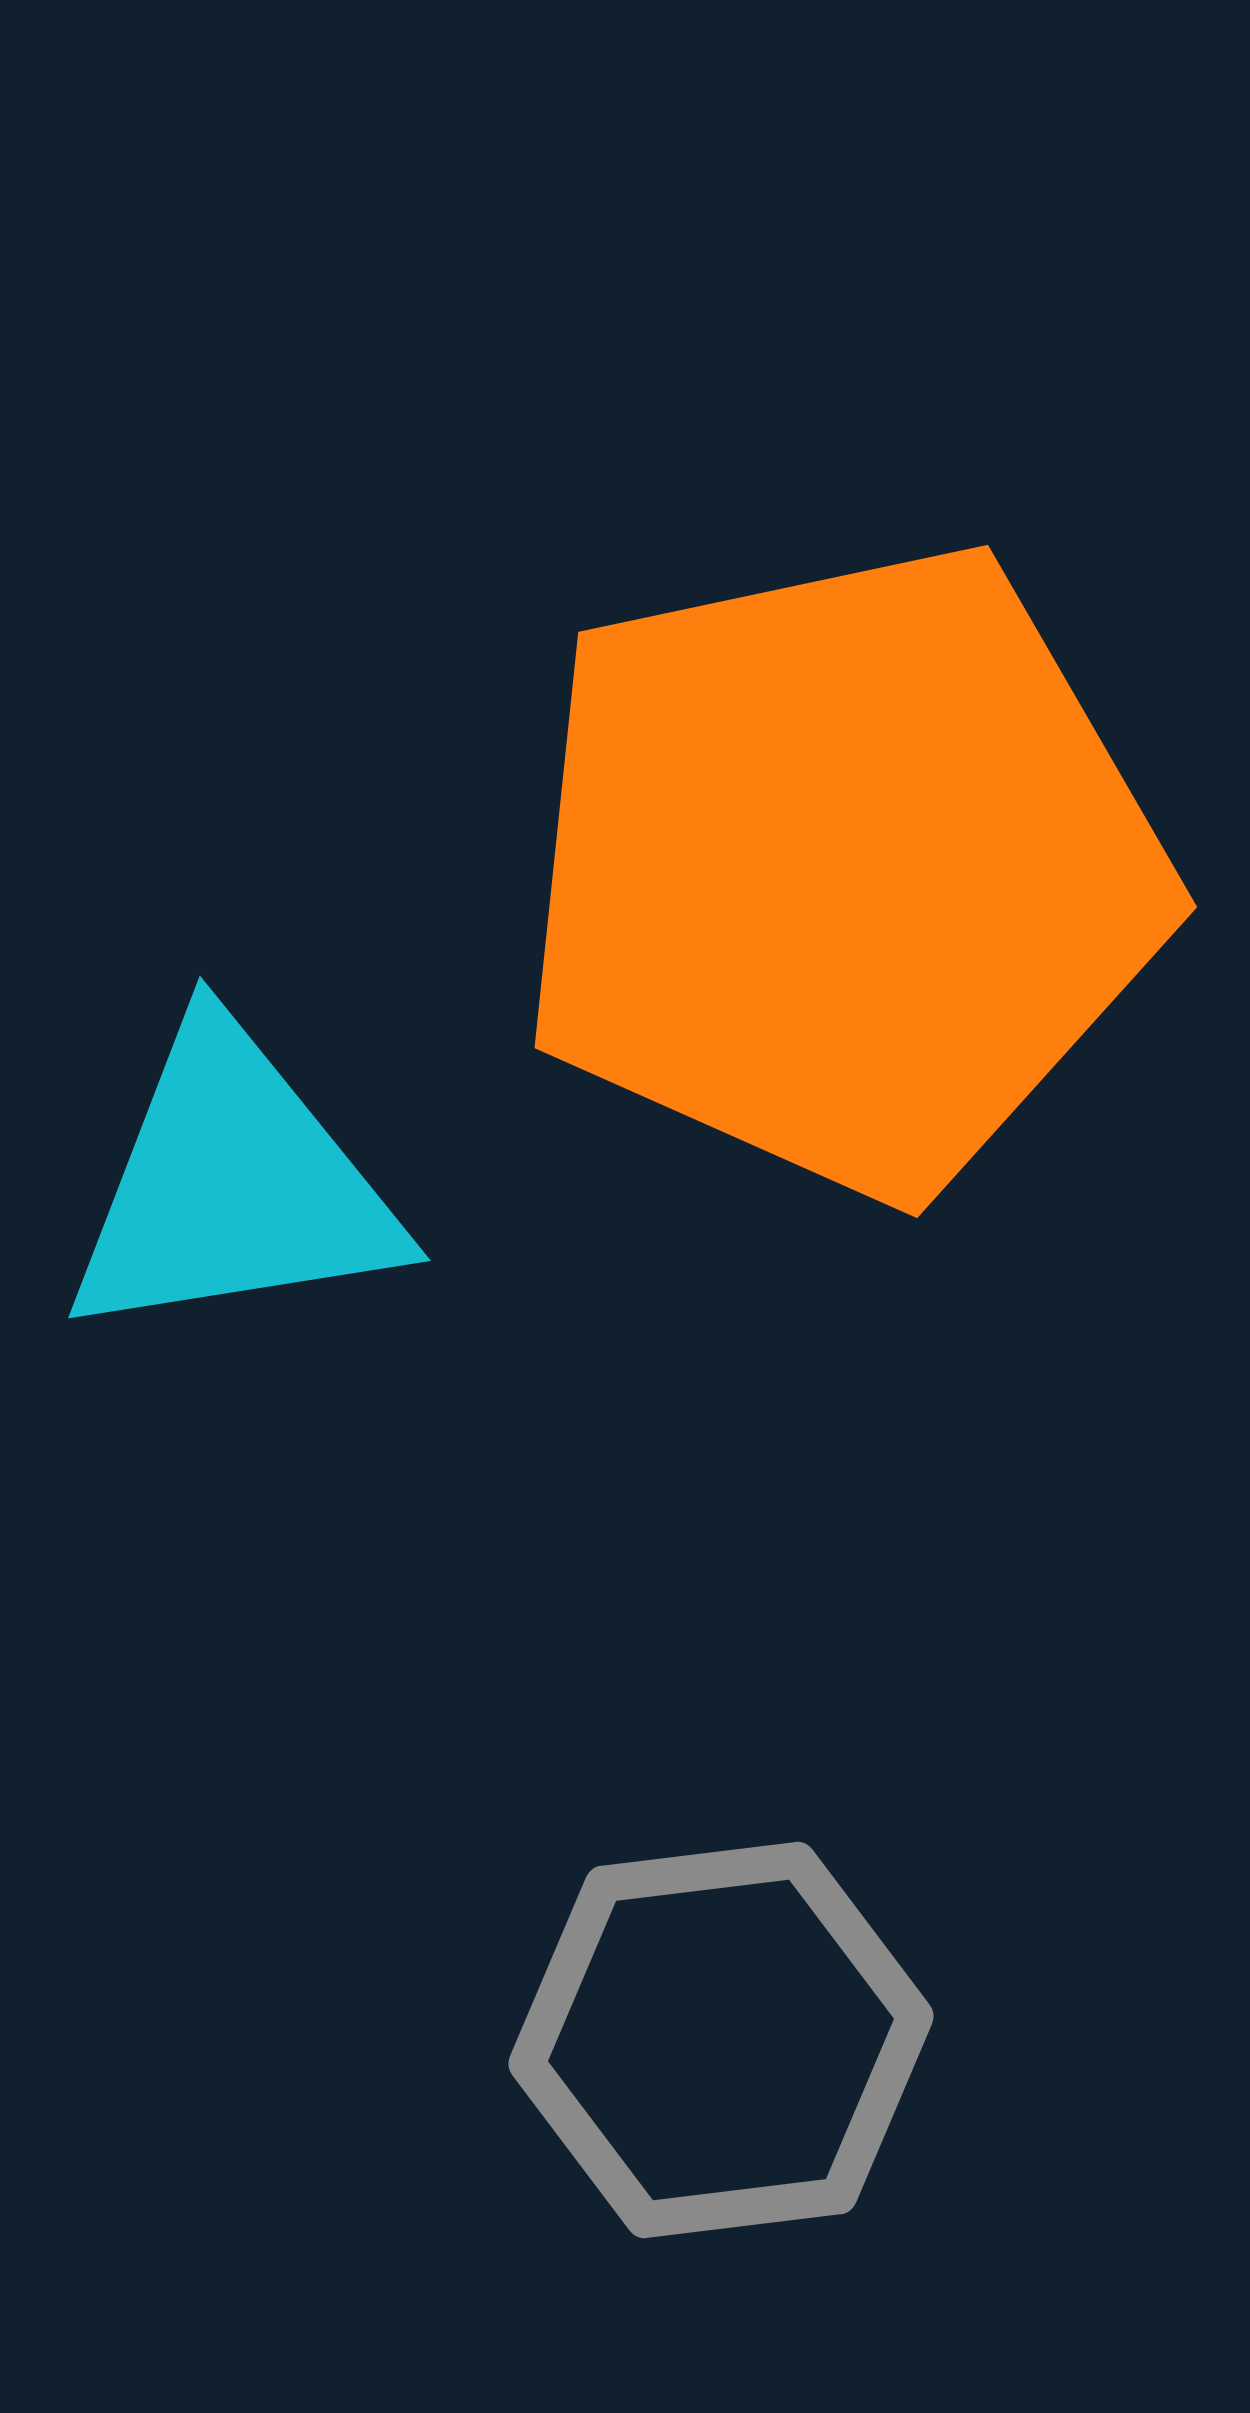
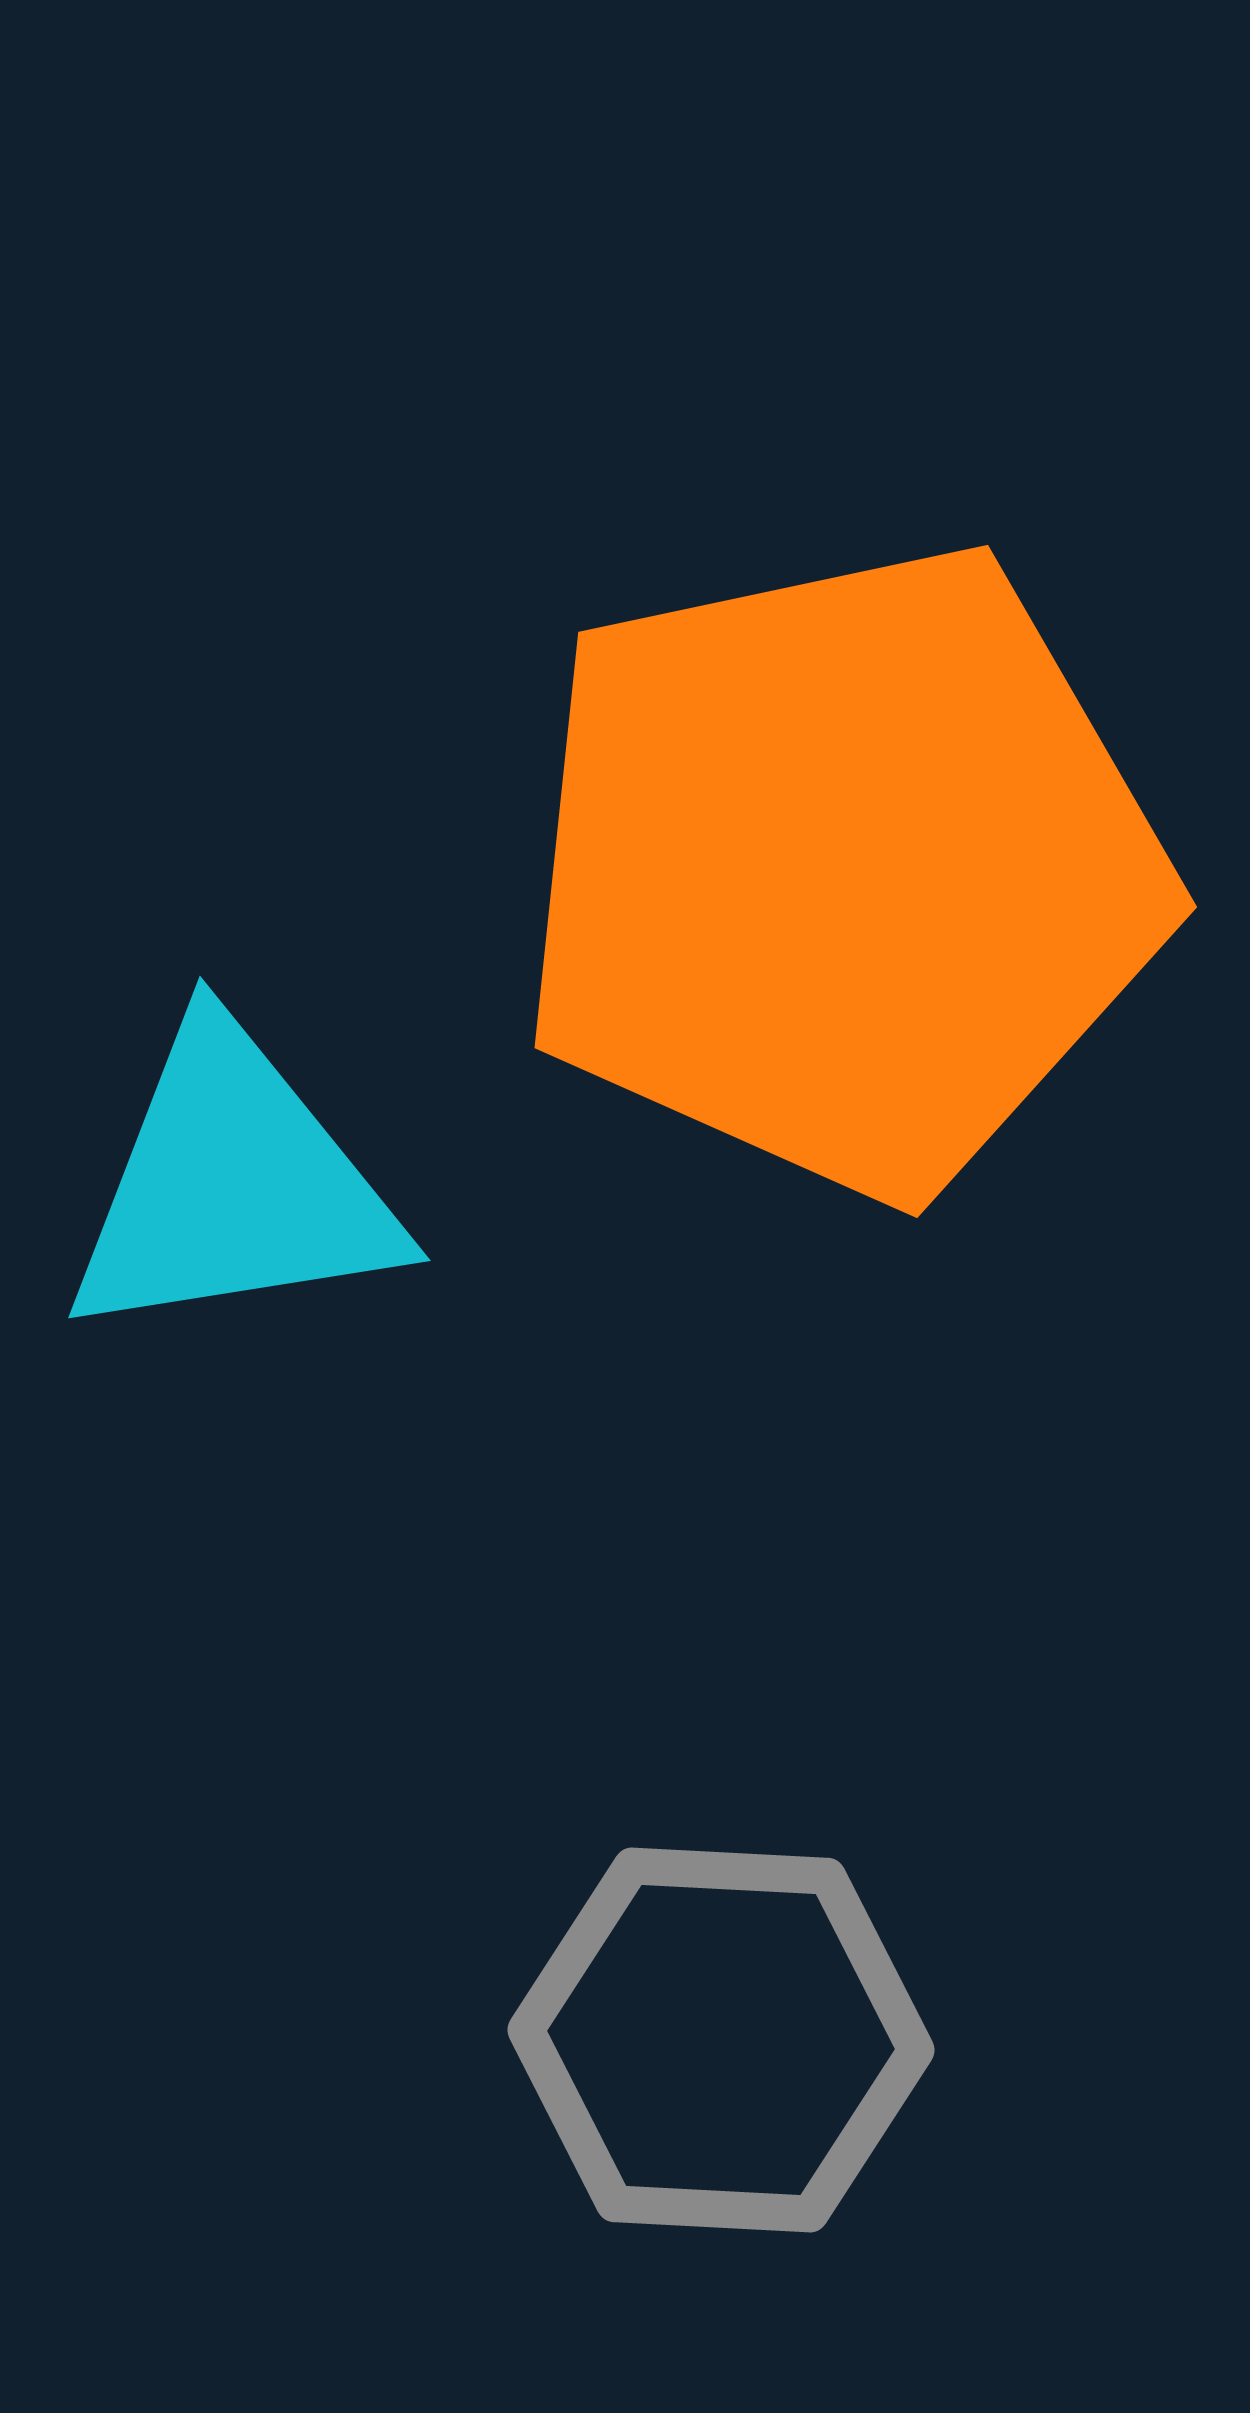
gray hexagon: rotated 10 degrees clockwise
